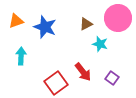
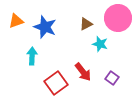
cyan arrow: moved 11 px right
